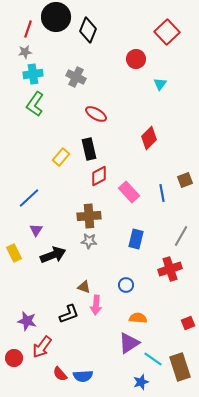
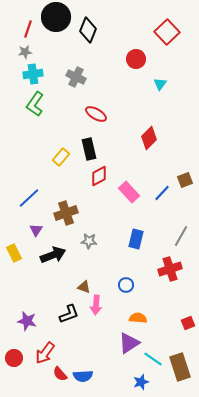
blue line at (162, 193): rotated 54 degrees clockwise
brown cross at (89, 216): moved 23 px left, 3 px up; rotated 15 degrees counterclockwise
red arrow at (42, 347): moved 3 px right, 6 px down
